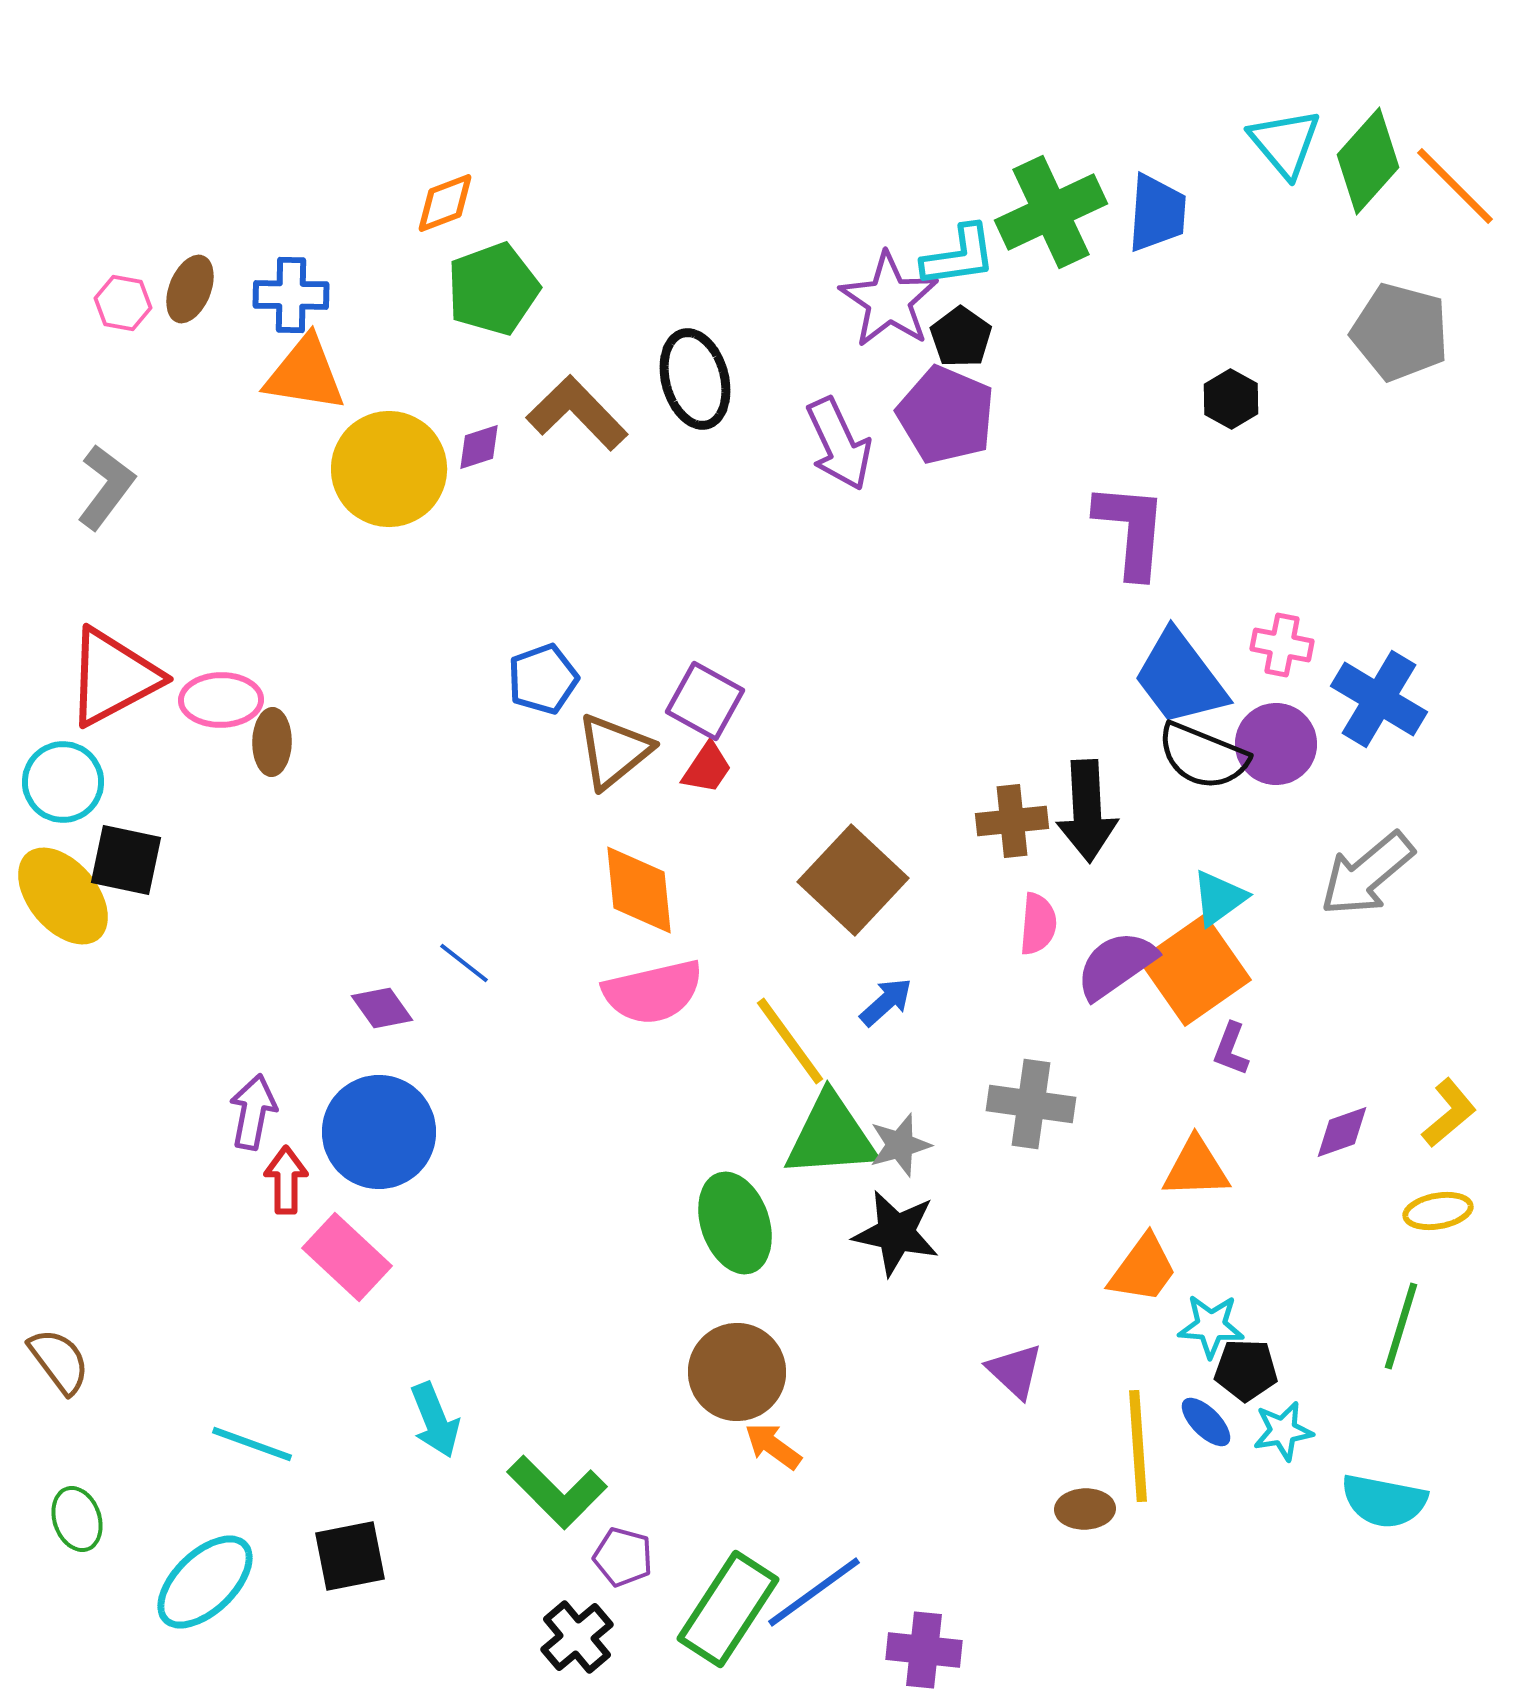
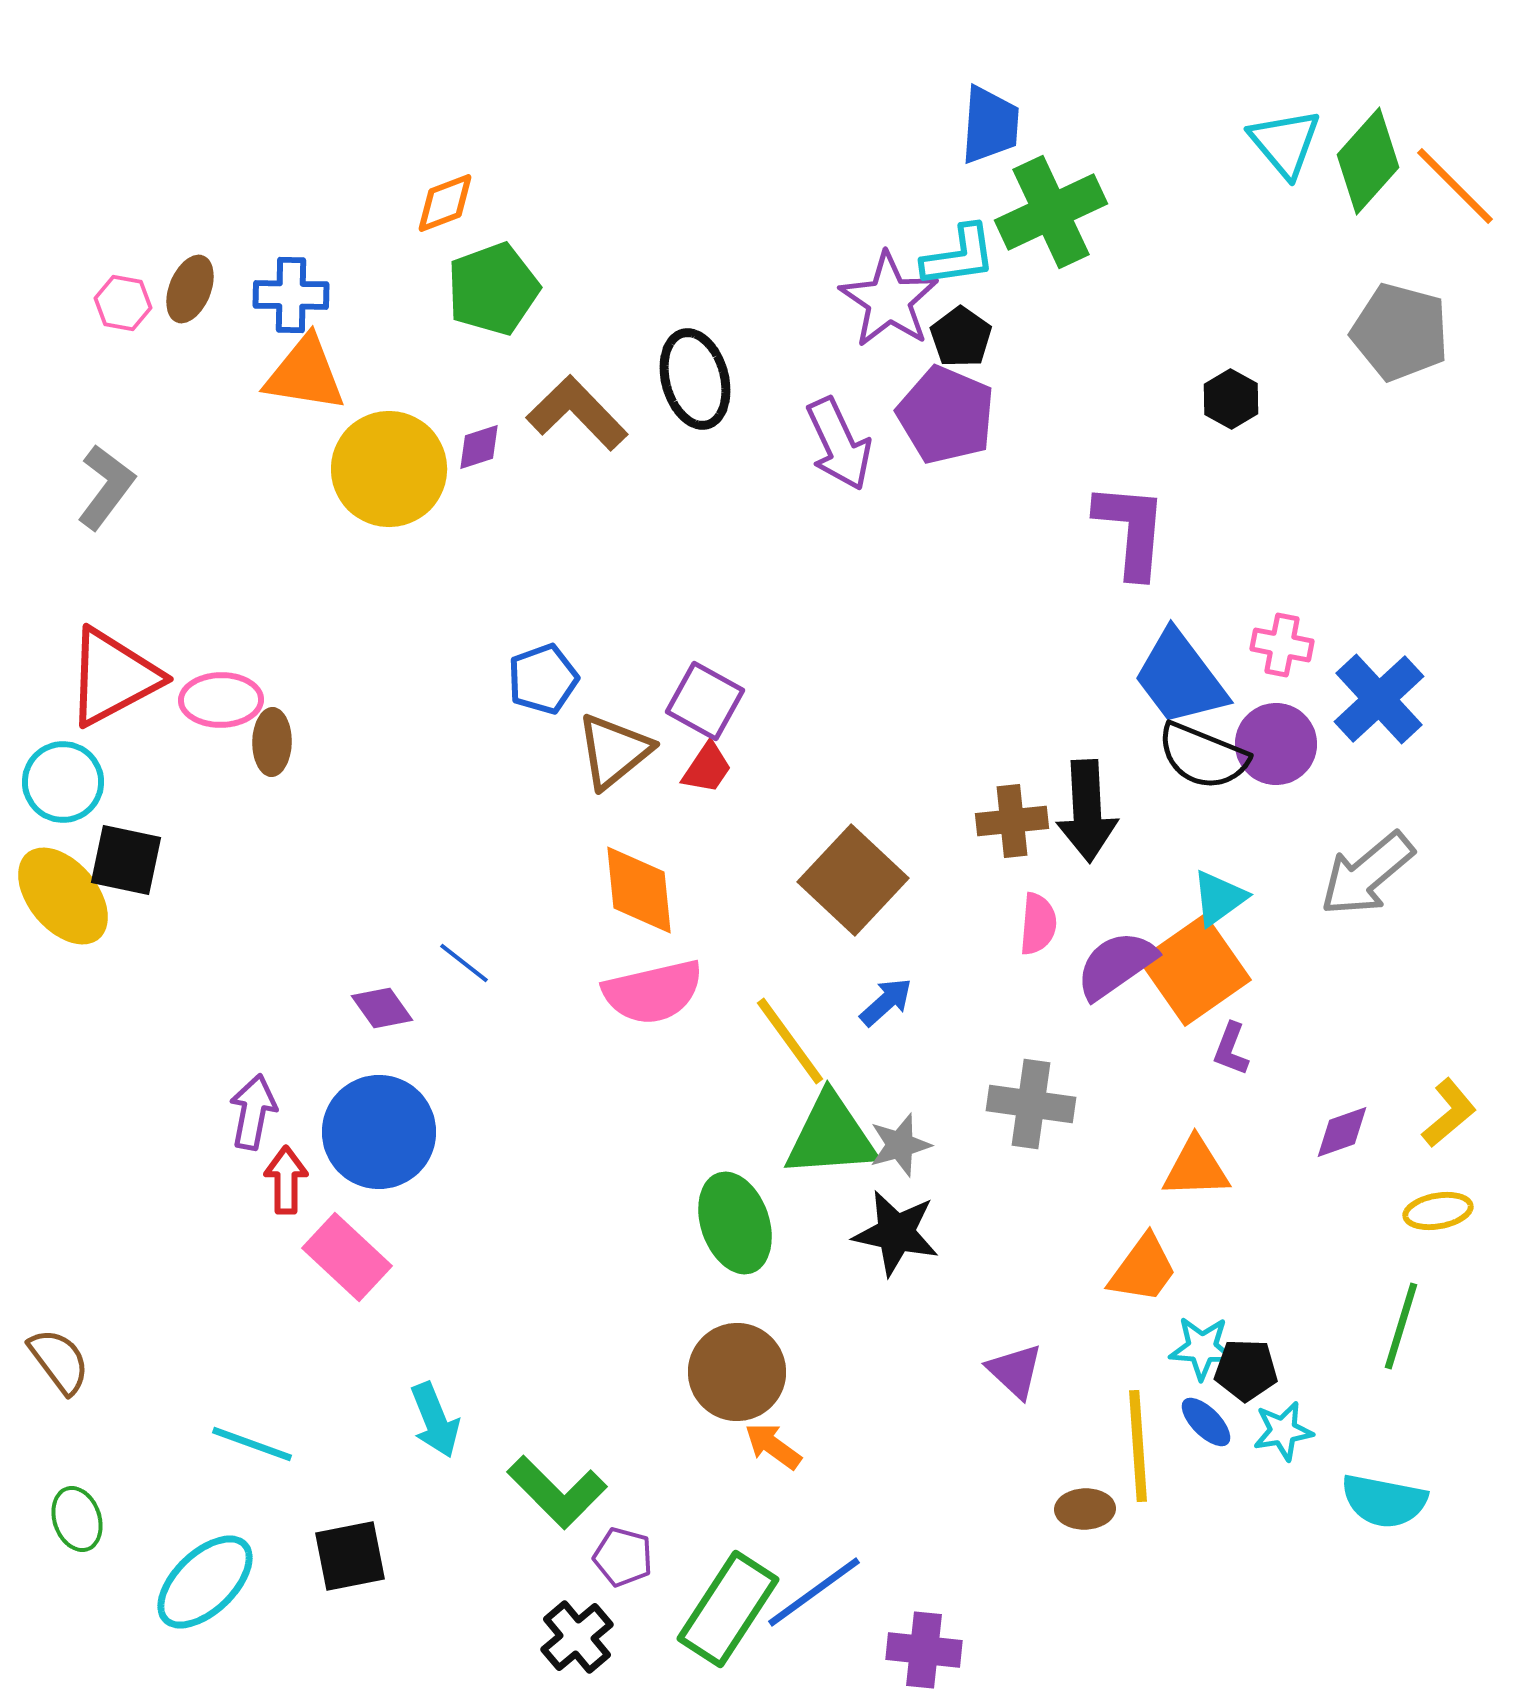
blue trapezoid at (1157, 213): moved 167 px left, 88 px up
blue cross at (1379, 699): rotated 16 degrees clockwise
cyan star at (1211, 1326): moved 9 px left, 22 px down
